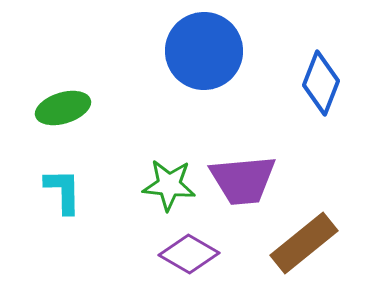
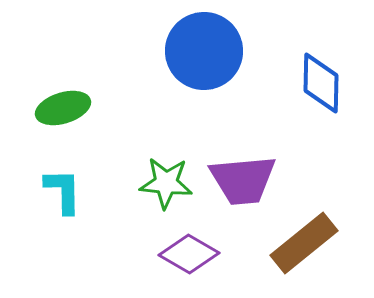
blue diamond: rotated 20 degrees counterclockwise
green star: moved 3 px left, 2 px up
